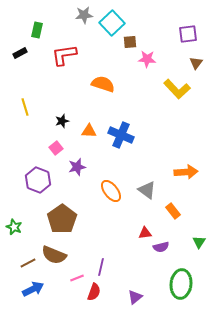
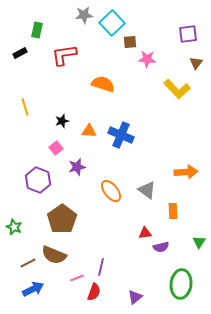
orange rectangle: rotated 35 degrees clockwise
